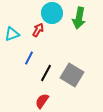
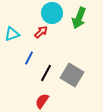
green arrow: rotated 10 degrees clockwise
red arrow: moved 3 px right, 2 px down; rotated 16 degrees clockwise
